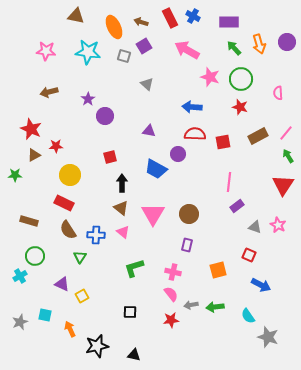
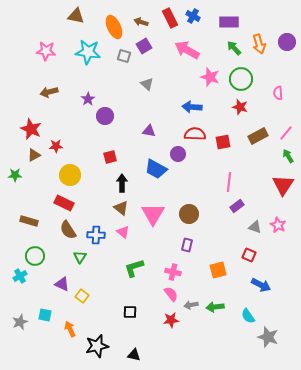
yellow square at (82, 296): rotated 24 degrees counterclockwise
